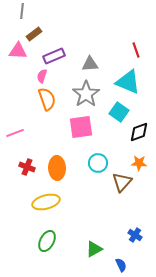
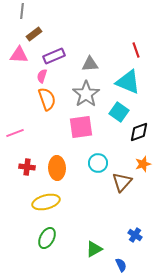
pink triangle: moved 1 px right, 4 px down
orange star: moved 4 px right, 1 px down; rotated 21 degrees counterclockwise
red cross: rotated 14 degrees counterclockwise
green ellipse: moved 3 px up
